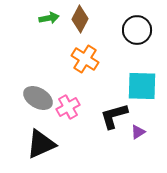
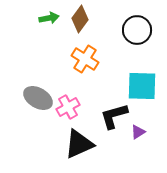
brown diamond: rotated 8 degrees clockwise
black triangle: moved 38 px right
